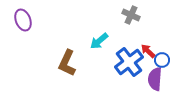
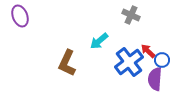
purple ellipse: moved 3 px left, 4 px up
